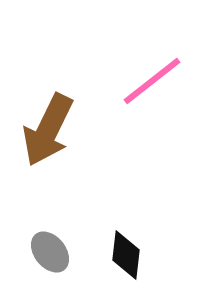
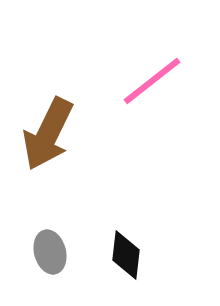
brown arrow: moved 4 px down
gray ellipse: rotated 24 degrees clockwise
